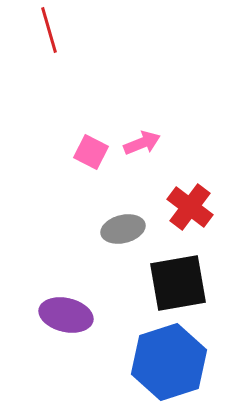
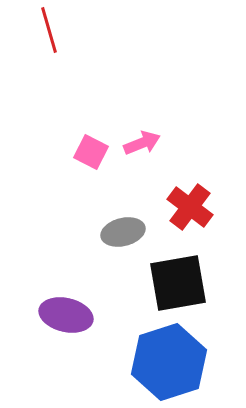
gray ellipse: moved 3 px down
